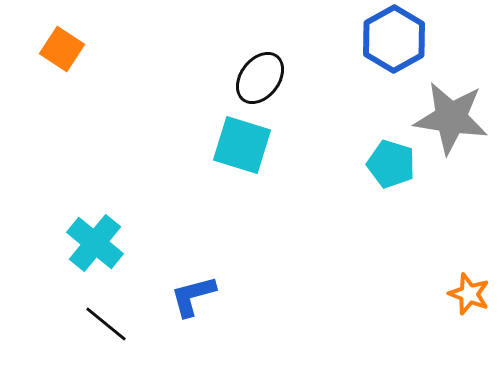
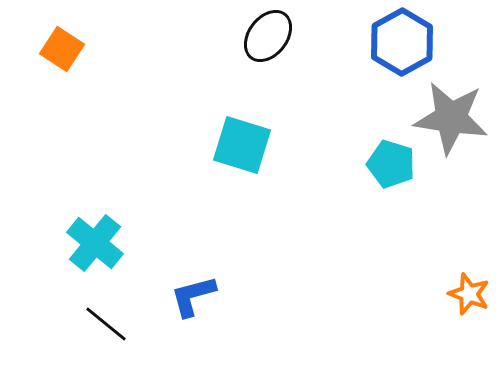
blue hexagon: moved 8 px right, 3 px down
black ellipse: moved 8 px right, 42 px up
